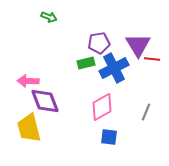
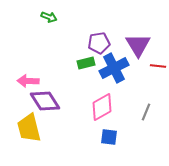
red line: moved 6 px right, 7 px down
purple diamond: rotated 12 degrees counterclockwise
